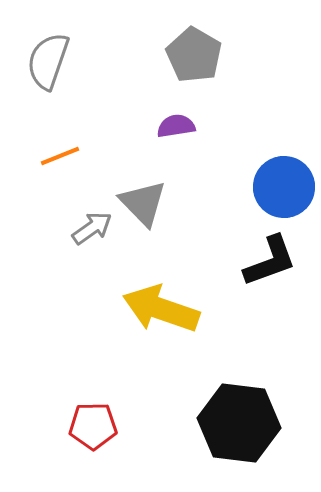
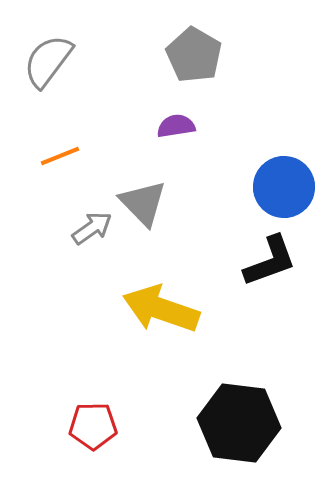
gray semicircle: rotated 18 degrees clockwise
